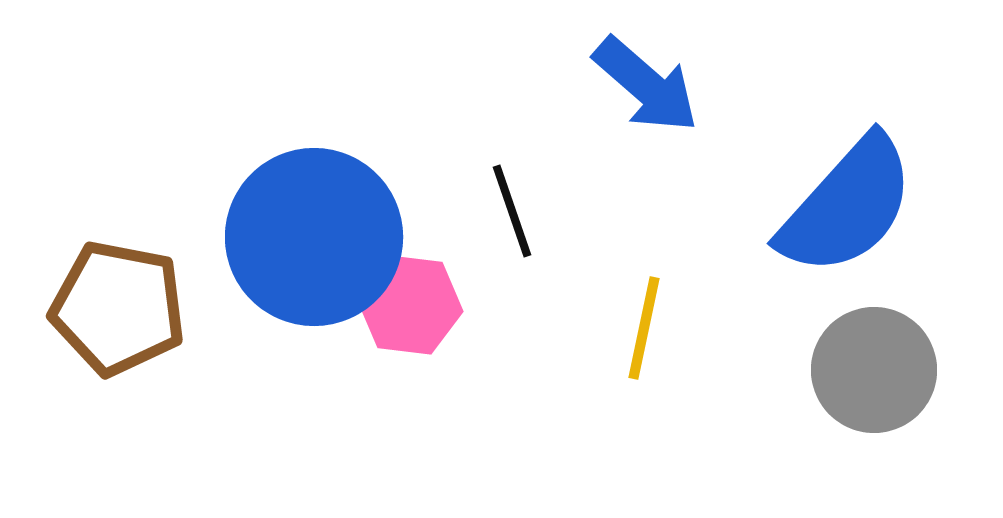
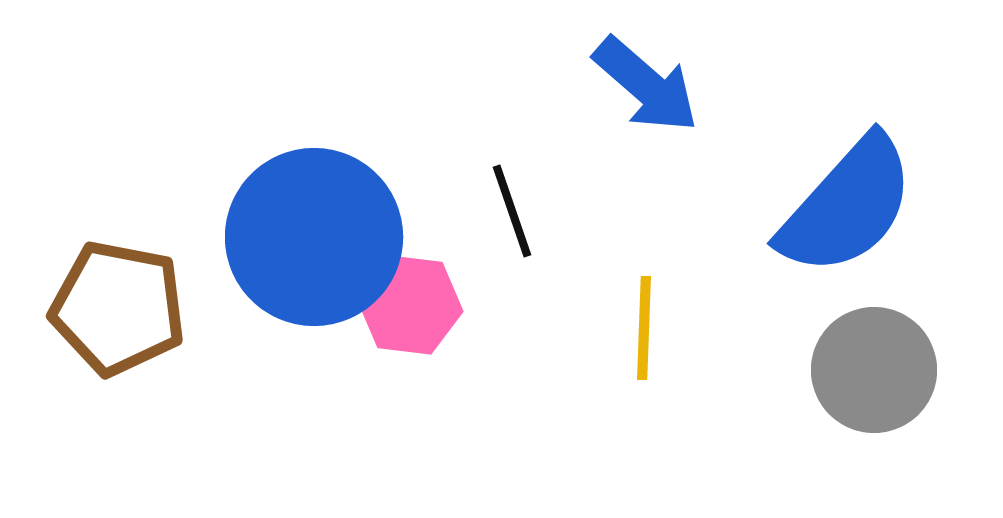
yellow line: rotated 10 degrees counterclockwise
